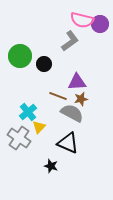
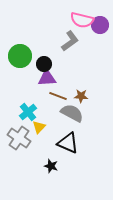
purple circle: moved 1 px down
purple triangle: moved 30 px left, 4 px up
brown star: moved 3 px up; rotated 16 degrees clockwise
